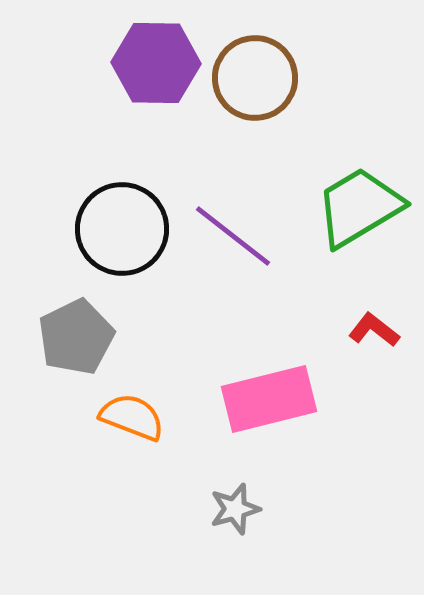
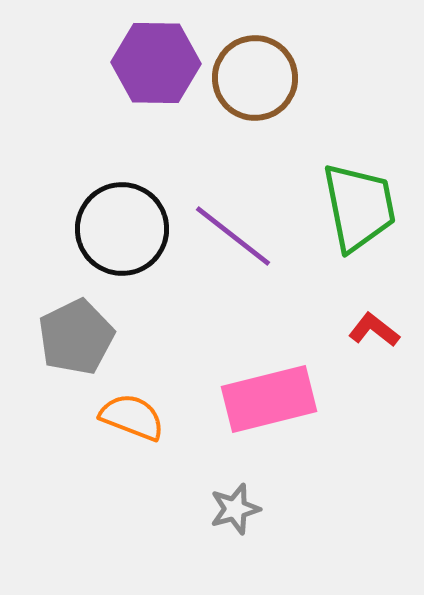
green trapezoid: rotated 110 degrees clockwise
